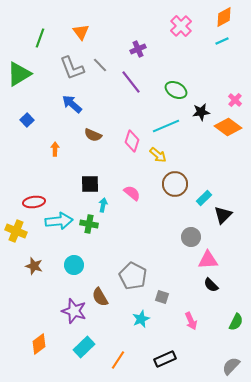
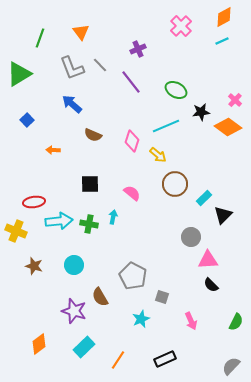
orange arrow at (55, 149): moved 2 px left, 1 px down; rotated 88 degrees counterclockwise
cyan arrow at (103, 205): moved 10 px right, 12 px down
